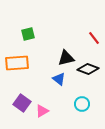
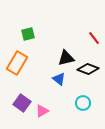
orange rectangle: rotated 55 degrees counterclockwise
cyan circle: moved 1 px right, 1 px up
